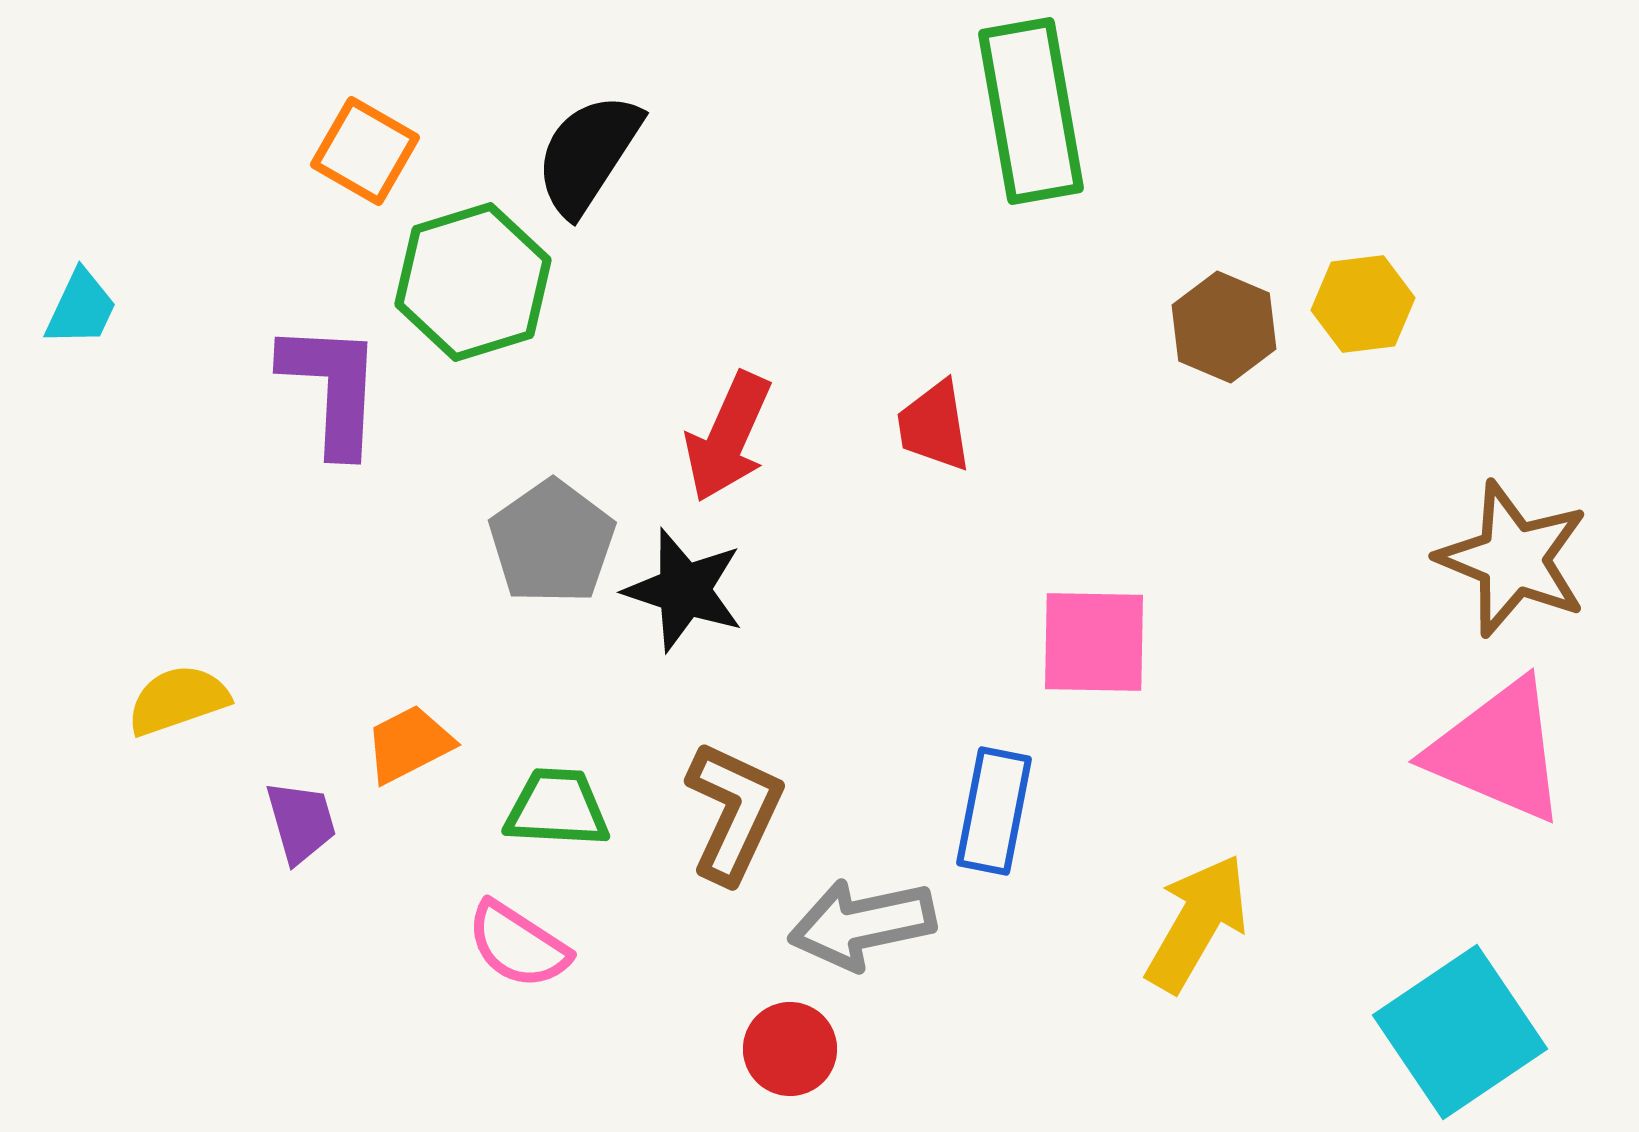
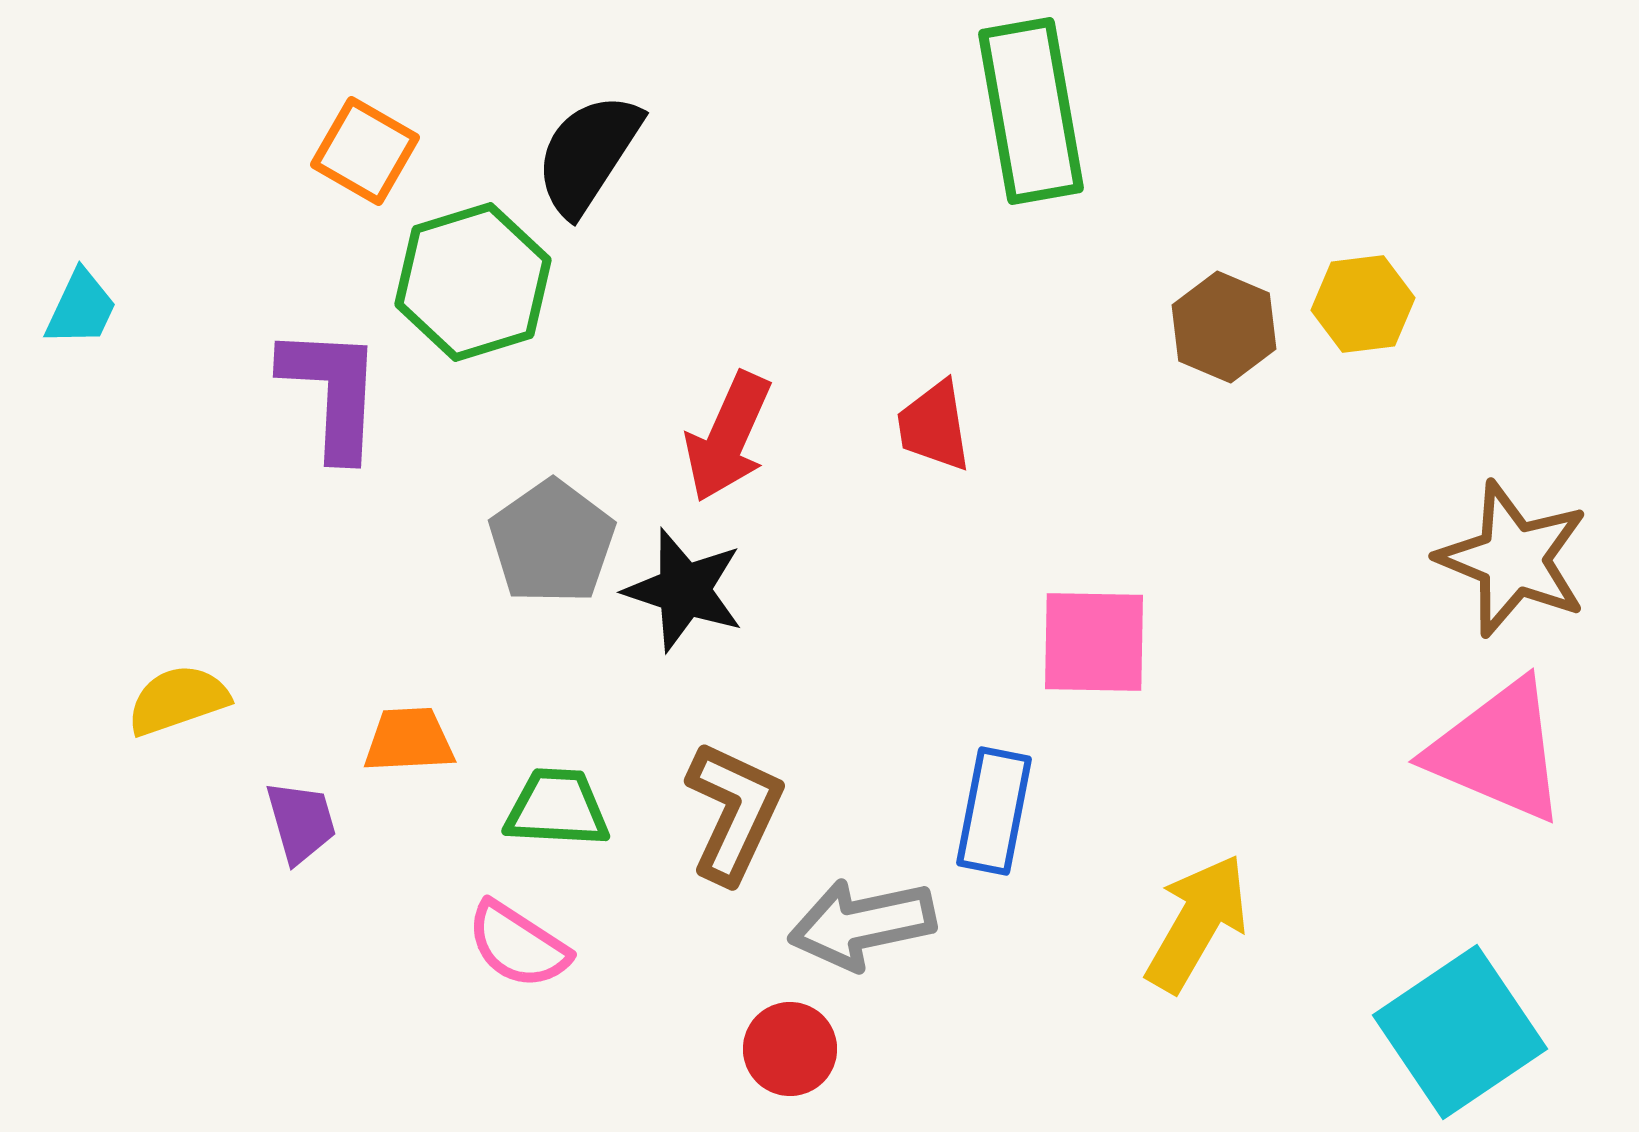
purple L-shape: moved 4 px down
orange trapezoid: moved 4 px up; rotated 24 degrees clockwise
